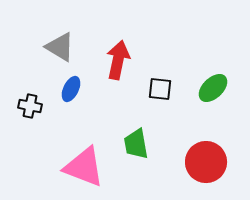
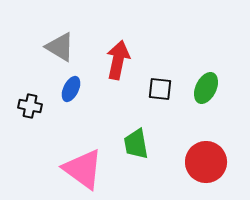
green ellipse: moved 7 px left; rotated 20 degrees counterclockwise
pink triangle: moved 1 px left, 2 px down; rotated 15 degrees clockwise
